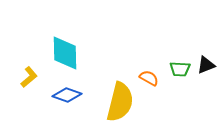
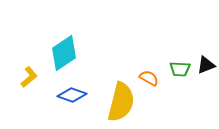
cyan diamond: moved 1 px left; rotated 57 degrees clockwise
blue diamond: moved 5 px right
yellow semicircle: moved 1 px right
